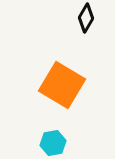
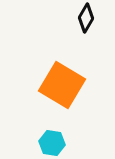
cyan hexagon: moved 1 px left; rotated 20 degrees clockwise
